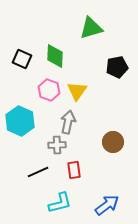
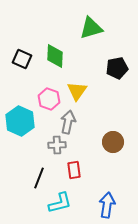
black pentagon: moved 1 px down
pink hexagon: moved 9 px down
black line: moved 1 px right, 6 px down; rotated 45 degrees counterclockwise
blue arrow: rotated 45 degrees counterclockwise
